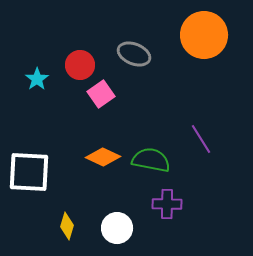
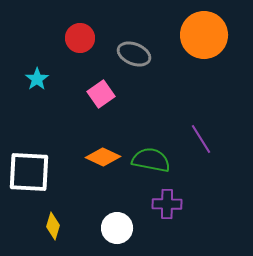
red circle: moved 27 px up
yellow diamond: moved 14 px left
